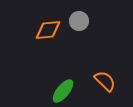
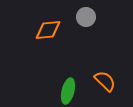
gray circle: moved 7 px right, 4 px up
green ellipse: moved 5 px right; rotated 25 degrees counterclockwise
